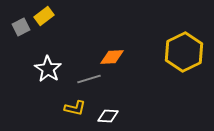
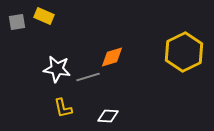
yellow rectangle: rotated 60 degrees clockwise
gray square: moved 4 px left, 5 px up; rotated 18 degrees clockwise
orange diamond: rotated 15 degrees counterclockwise
white star: moved 9 px right; rotated 24 degrees counterclockwise
gray line: moved 1 px left, 2 px up
yellow L-shape: moved 12 px left; rotated 65 degrees clockwise
